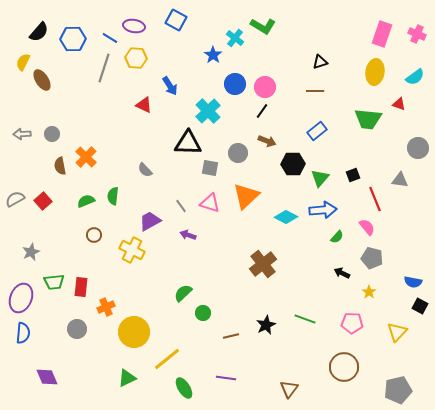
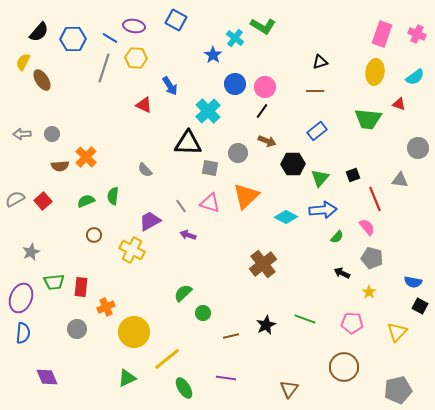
brown semicircle at (60, 166): rotated 84 degrees counterclockwise
